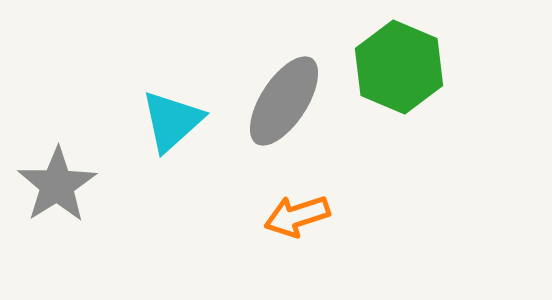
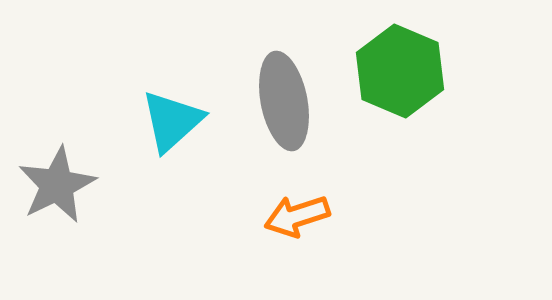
green hexagon: moved 1 px right, 4 px down
gray ellipse: rotated 44 degrees counterclockwise
gray star: rotated 6 degrees clockwise
